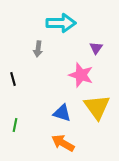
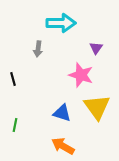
orange arrow: moved 3 px down
